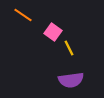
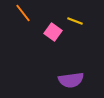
orange line: moved 2 px up; rotated 18 degrees clockwise
yellow line: moved 6 px right, 27 px up; rotated 42 degrees counterclockwise
